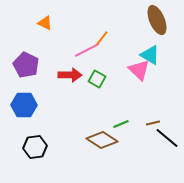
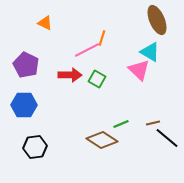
orange line: rotated 21 degrees counterclockwise
cyan triangle: moved 3 px up
